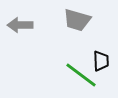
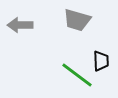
green line: moved 4 px left
